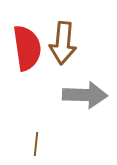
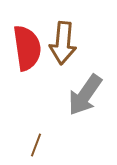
gray arrow: rotated 123 degrees clockwise
brown line: moved 1 px down; rotated 15 degrees clockwise
